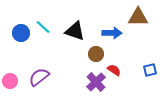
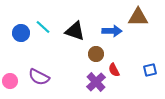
blue arrow: moved 2 px up
red semicircle: rotated 152 degrees counterclockwise
purple semicircle: rotated 115 degrees counterclockwise
